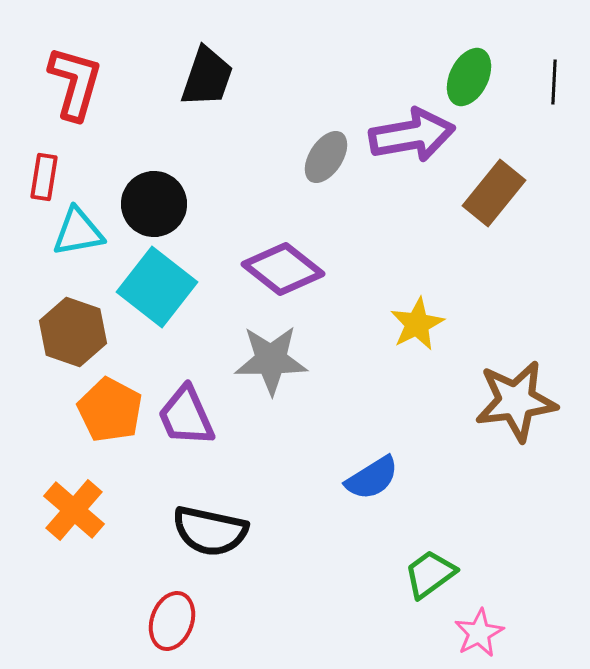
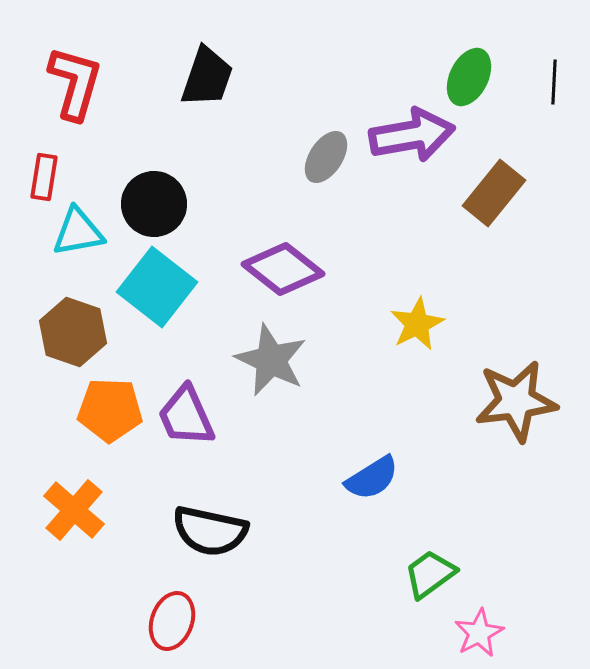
gray star: rotated 26 degrees clockwise
orange pentagon: rotated 26 degrees counterclockwise
